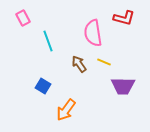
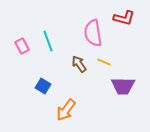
pink rectangle: moved 1 px left, 28 px down
